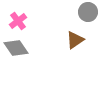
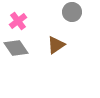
gray circle: moved 16 px left
brown triangle: moved 19 px left, 5 px down
